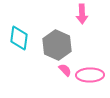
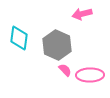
pink arrow: rotated 78 degrees clockwise
